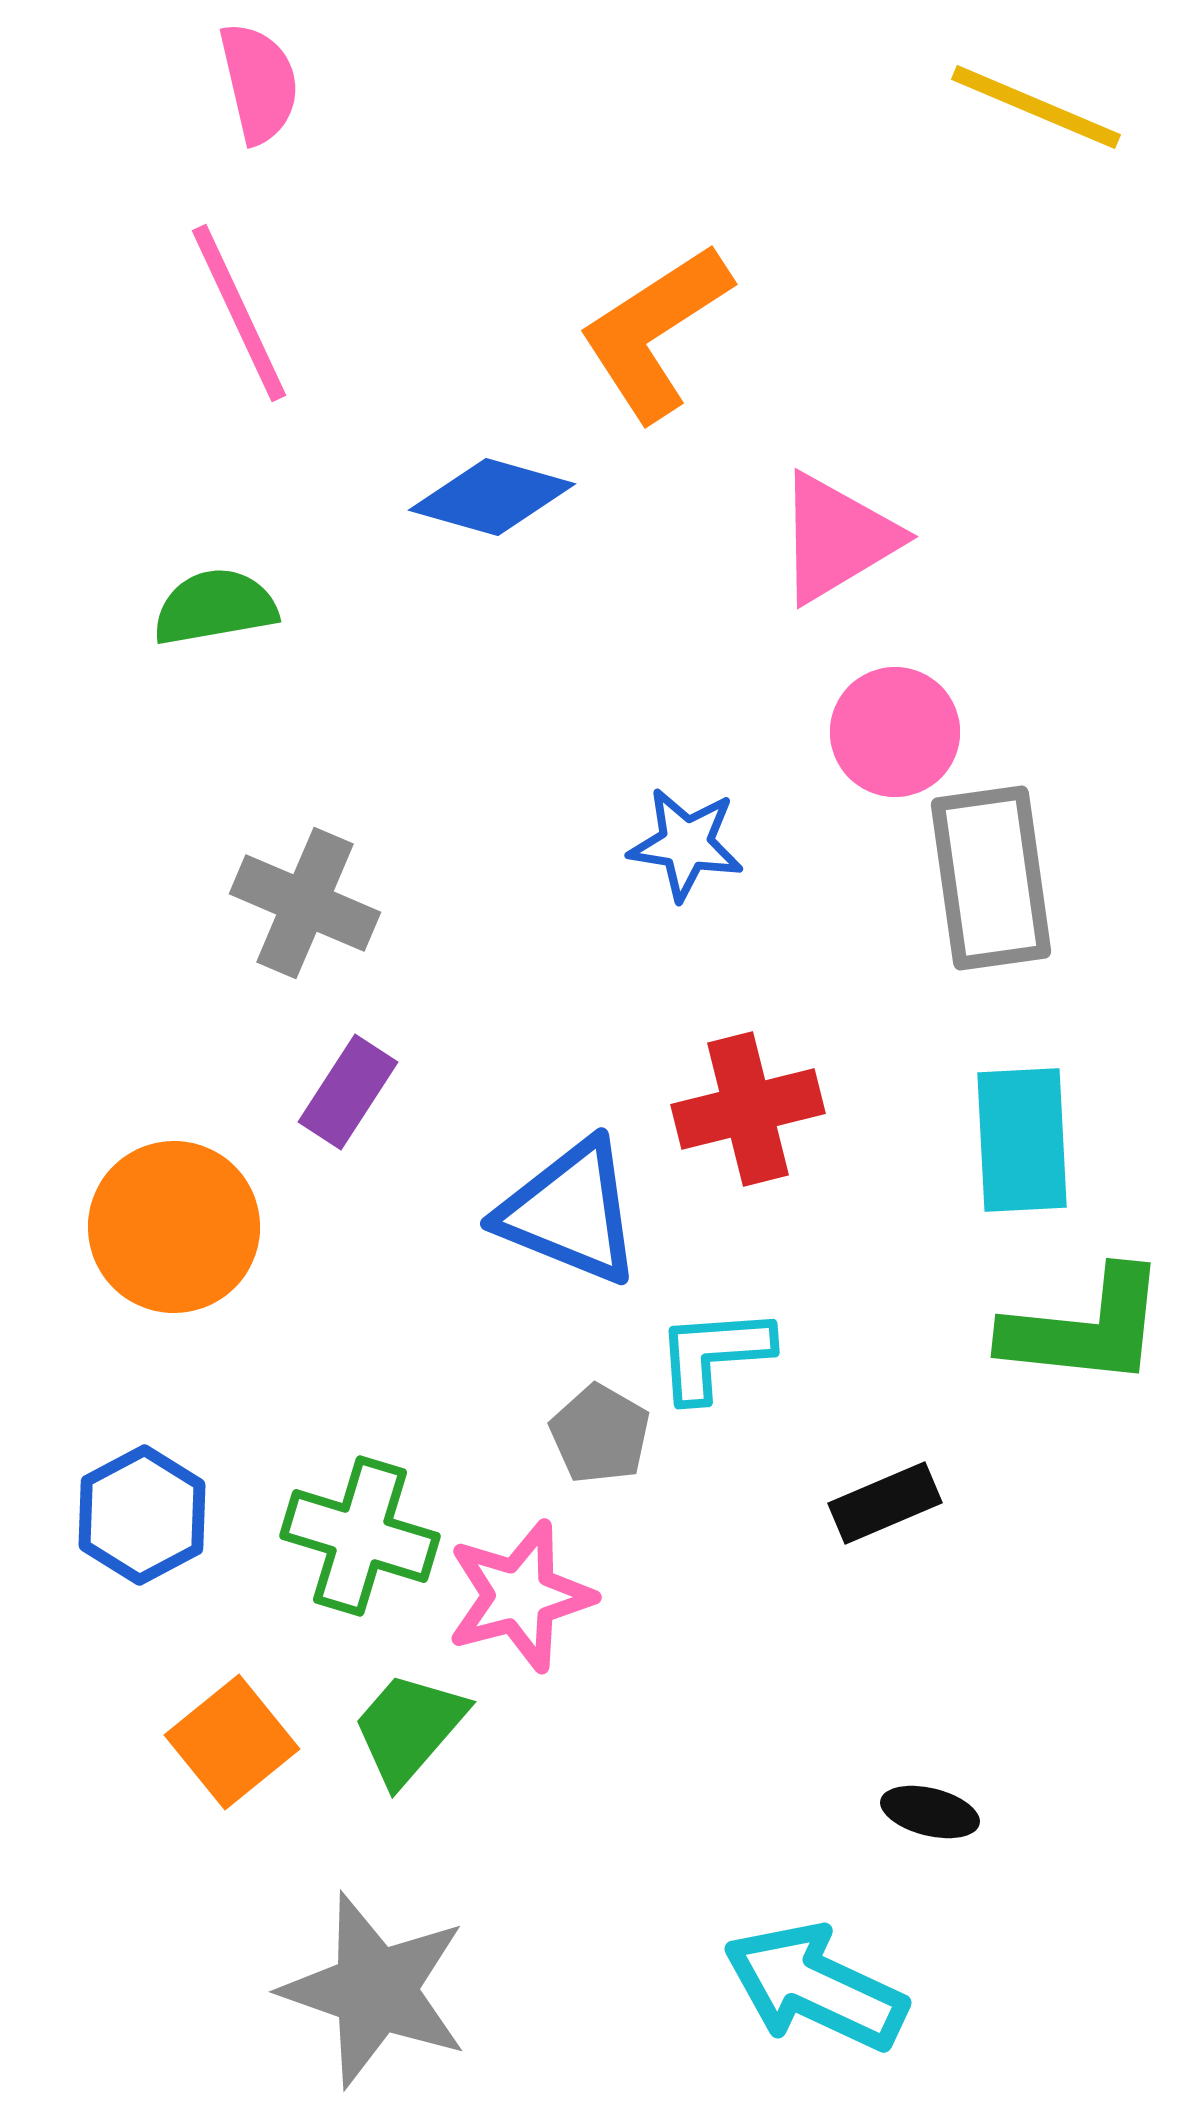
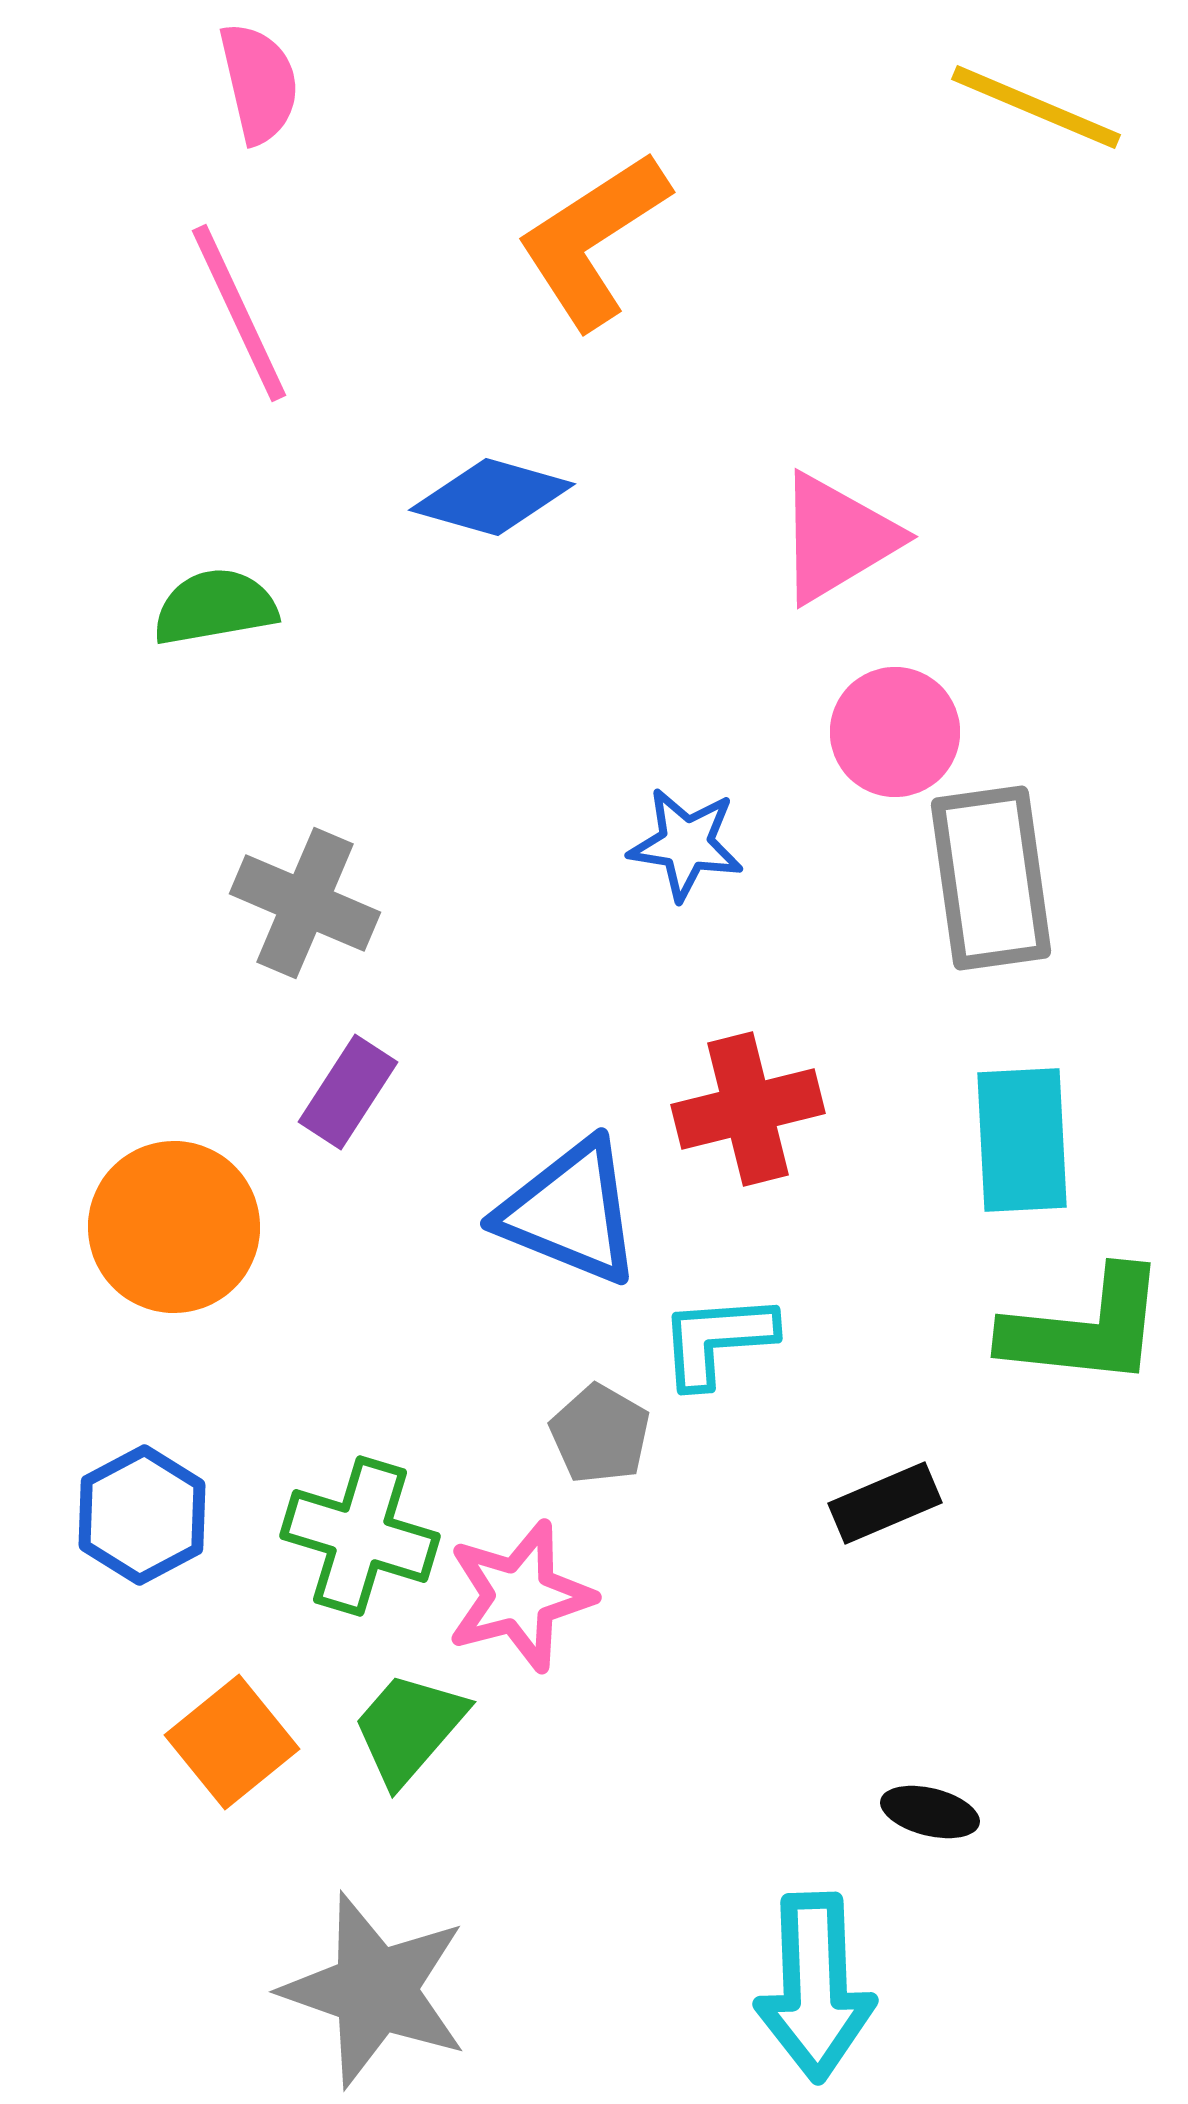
orange L-shape: moved 62 px left, 92 px up
cyan L-shape: moved 3 px right, 14 px up
cyan arrow: rotated 117 degrees counterclockwise
